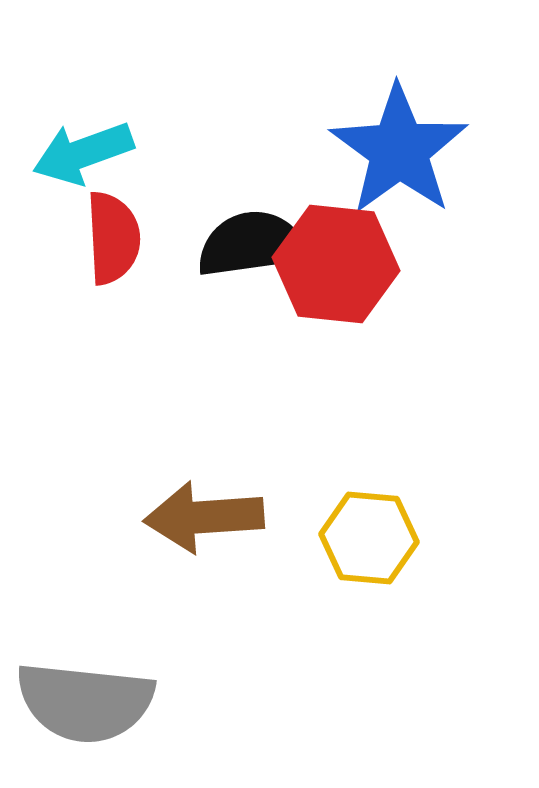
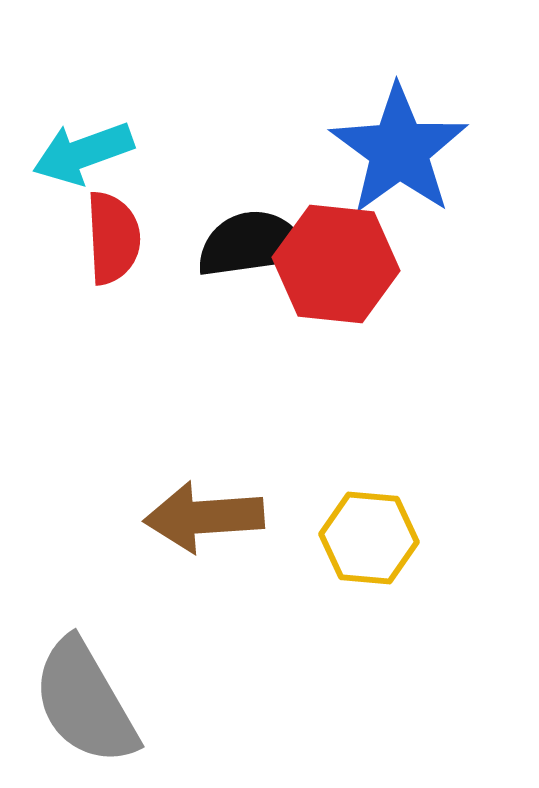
gray semicircle: rotated 54 degrees clockwise
